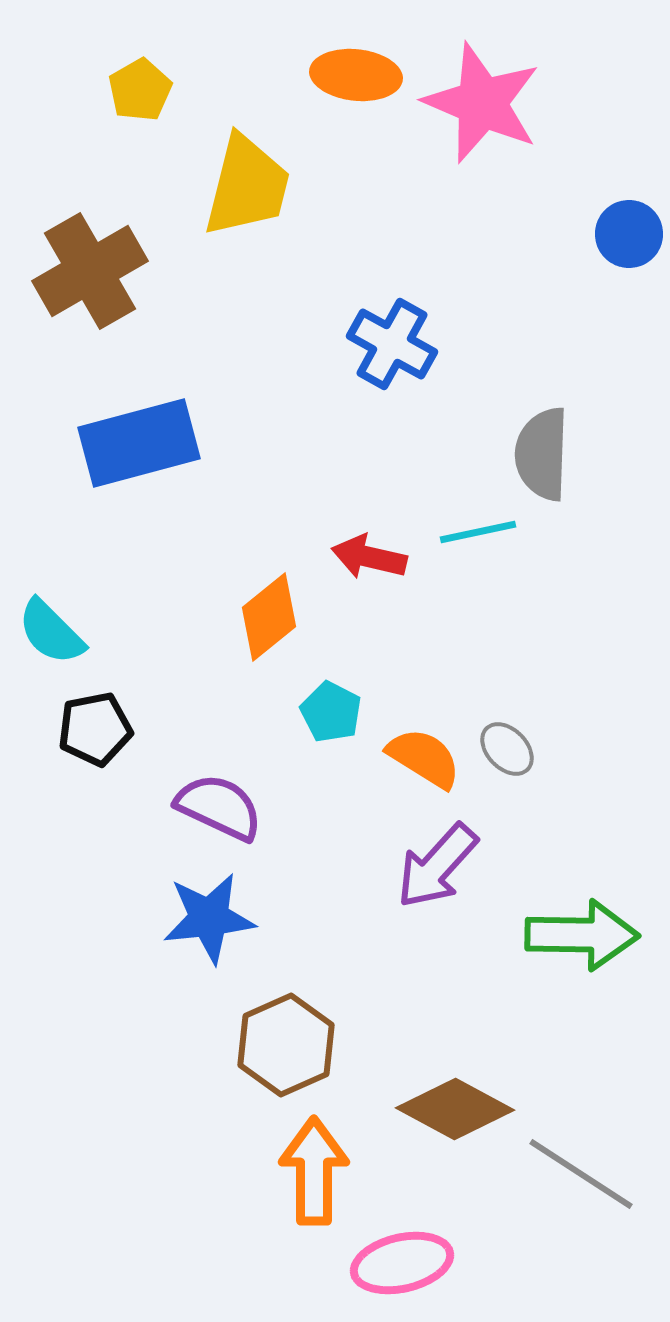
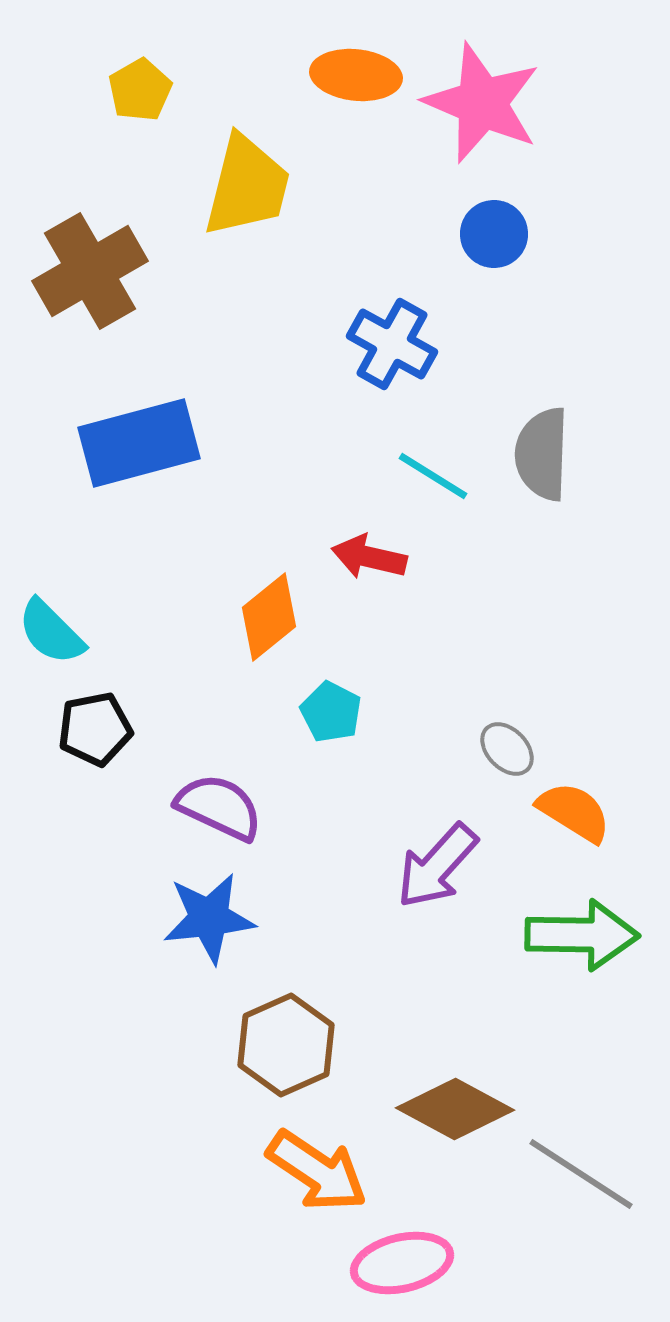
blue circle: moved 135 px left
cyan line: moved 45 px left, 56 px up; rotated 44 degrees clockwise
orange semicircle: moved 150 px right, 54 px down
orange arrow: moved 3 px right; rotated 124 degrees clockwise
